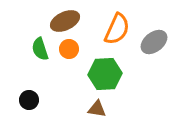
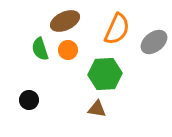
orange circle: moved 1 px left, 1 px down
